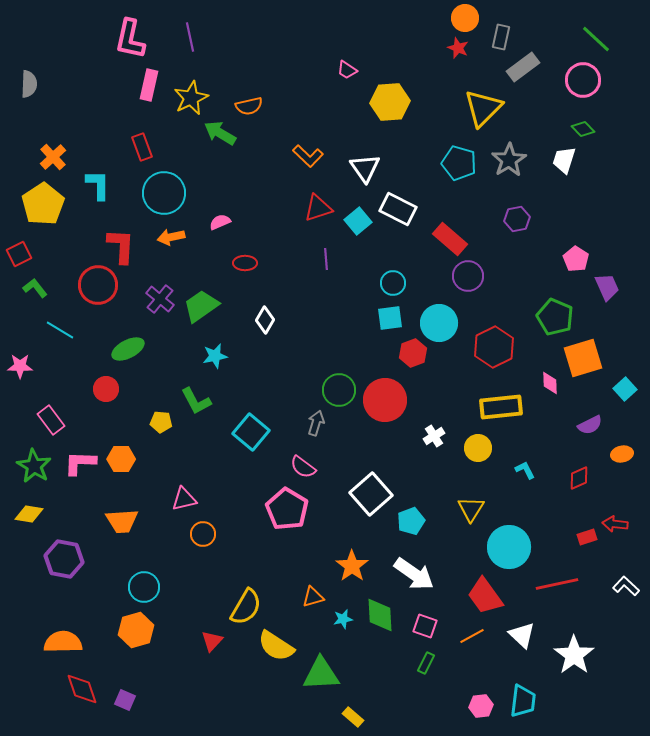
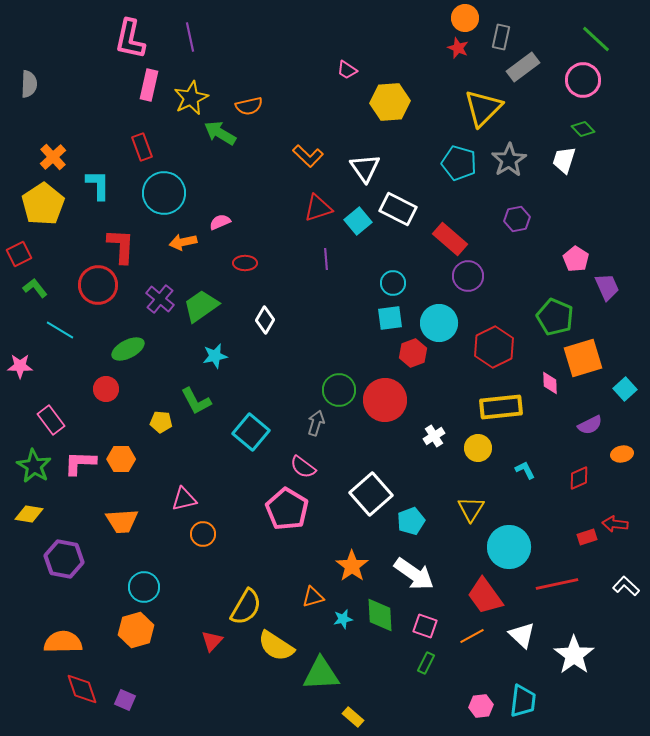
orange arrow at (171, 237): moved 12 px right, 5 px down
